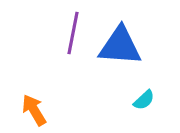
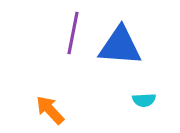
cyan semicircle: rotated 40 degrees clockwise
orange arrow: moved 16 px right; rotated 12 degrees counterclockwise
